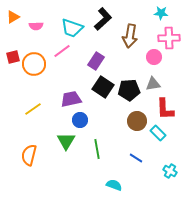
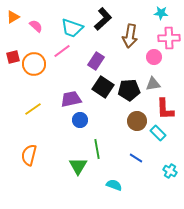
pink semicircle: rotated 136 degrees counterclockwise
green triangle: moved 12 px right, 25 px down
